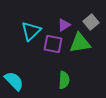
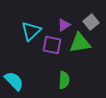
purple square: moved 1 px left, 1 px down
